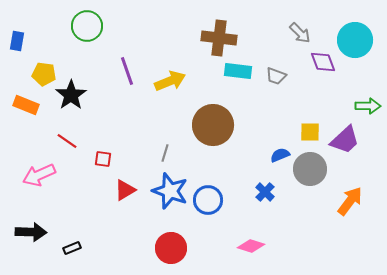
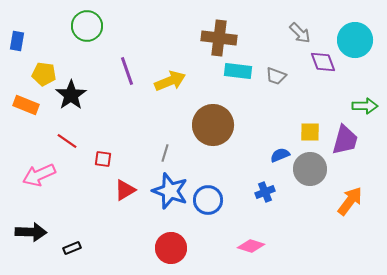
green arrow: moved 3 px left
purple trapezoid: rotated 32 degrees counterclockwise
blue cross: rotated 24 degrees clockwise
